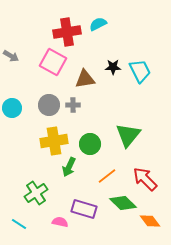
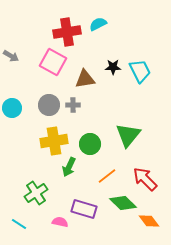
orange diamond: moved 1 px left
